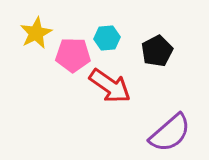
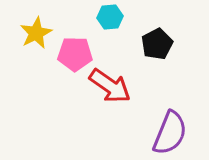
cyan hexagon: moved 3 px right, 21 px up
black pentagon: moved 7 px up
pink pentagon: moved 2 px right, 1 px up
purple semicircle: rotated 27 degrees counterclockwise
